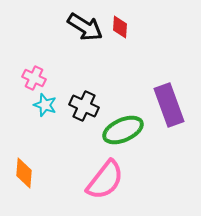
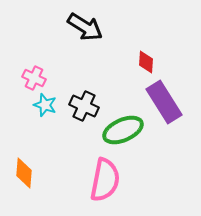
red diamond: moved 26 px right, 35 px down
purple rectangle: moved 5 px left, 3 px up; rotated 12 degrees counterclockwise
pink semicircle: rotated 27 degrees counterclockwise
